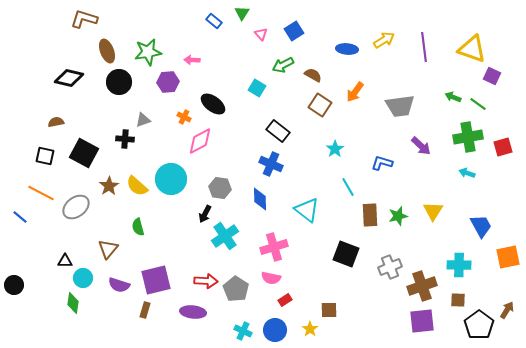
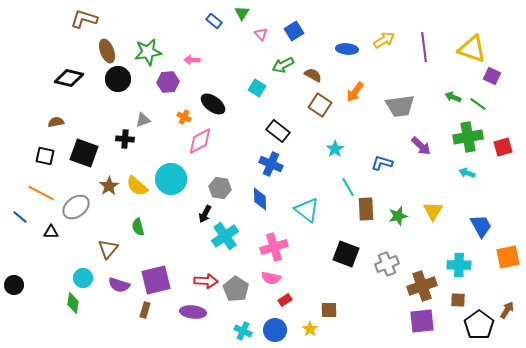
black circle at (119, 82): moved 1 px left, 3 px up
black square at (84, 153): rotated 8 degrees counterclockwise
brown rectangle at (370, 215): moved 4 px left, 6 px up
black triangle at (65, 261): moved 14 px left, 29 px up
gray cross at (390, 267): moved 3 px left, 3 px up
